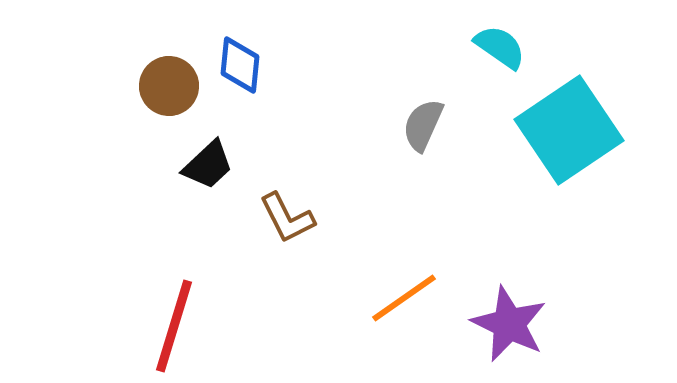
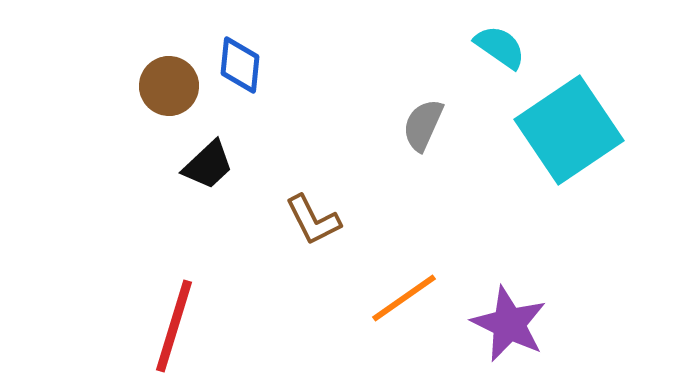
brown L-shape: moved 26 px right, 2 px down
